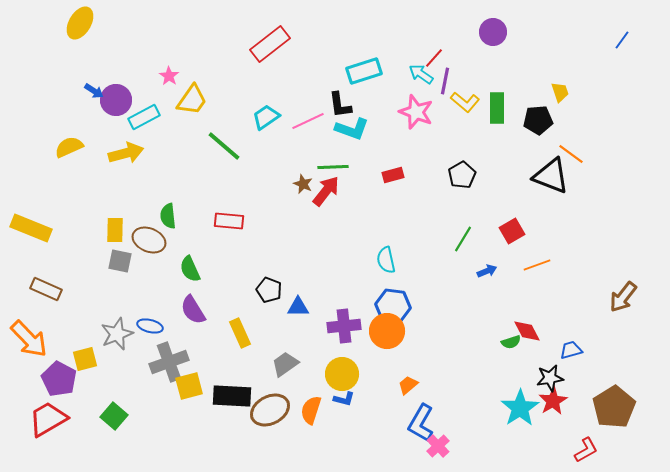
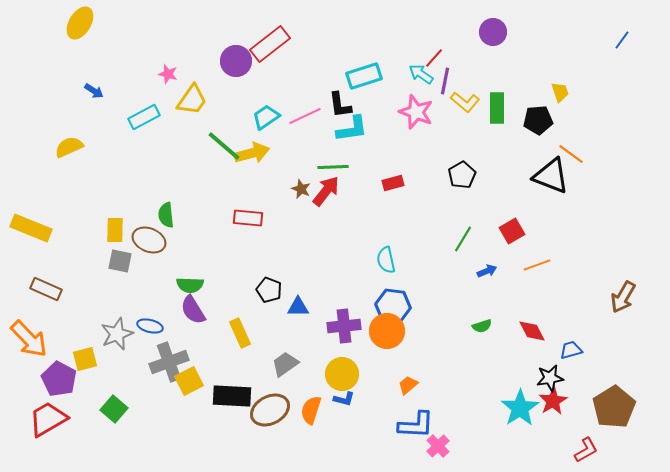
cyan rectangle at (364, 71): moved 5 px down
pink star at (169, 76): moved 1 px left, 2 px up; rotated 18 degrees counterclockwise
purple circle at (116, 100): moved 120 px right, 39 px up
pink line at (308, 121): moved 3 px left, 5 px up
cyan L-shape at (352, 129): rotated 28 degrees counterclockwise
yellow arrow at (126, 153): moved 126 px right
red rectangle at (393, 175): moved 8 px down
brown star at (303, 184): moved 2 px left, 5 px down
green semicircle at (168, 216): moved 2 px left, 1 px up
red rectangle at (229, 221): moved 19 px right, 3 px up
green semicircle at (190, 269): moved 16 px down; rotated 64 degrees counterclockwise
brown arrow at (623, 297): rotated 8 degrees counterclockwise
red diamond at (527, 331): moved 5 px right
green semicircle at (511, 342): moved 29 px left, 16 px up
yellow square at (189, 386): moved 5 px up; rotated 12 degrees counterclockwise
green square at (114, 416): moved 7 px up
blue L-shape at (421, 423): moved 5 px left, 2 px down; rotated 117 degrees counterclockwise
